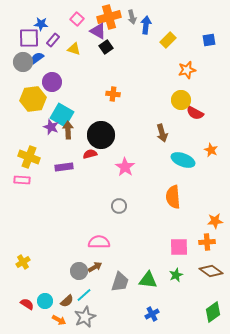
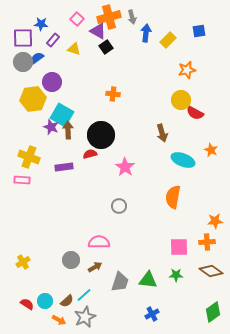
blue arrow at (146, 25): moved 8 px down
purple square at (29, 38): moved 6 px left
blue square at (209, 40): moved 10 px left, 9 px up
orange semicircle at (173, 197): rotated 15 degrees clockwise
gray circle at (79, 271): moved 8 px left, 11 px up
green star at (176, 275): rotated 24 degrees clockwise
